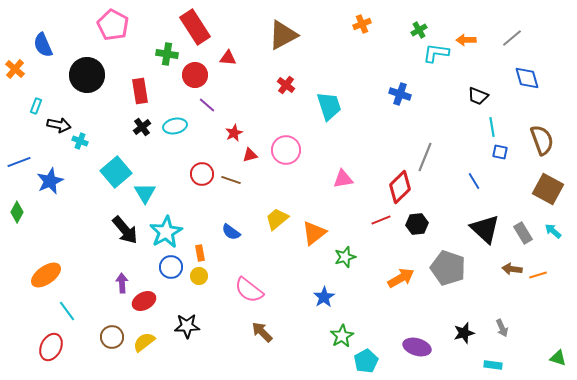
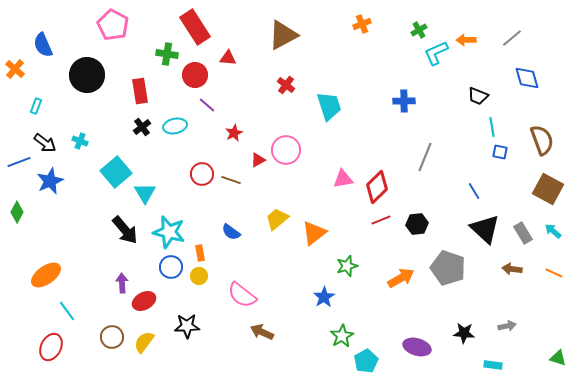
cyan L-shape at (436, 53): rotated 32 degrees counterclockwise
blue cross at (400, 94): moved 4 px right, 7 px down; rotated 20 degrees counterclockwise
black arrow at (59, 125): moved 14 px left, 18 px down; rotated 25 degrees clockwise
red triangle at (250, 155): moved 8 px right, 5 px down; rotated 14 degrees counterclockwise
blue line at (474, 181): moved 10 px down
red diamond at (400, 187): moved 23 px left
cyan star at (166, 232): moved 3 px right; rotated 28 degrees counterclockwise
green star at (345, 257): moved 2 px right, 9 px down
orange line at (538, 275): moved 16 px right, 2 px up; rotated 42 degrees clockwise
pink semicircle at (249, 290): moved 7 px left, 5 px down
gray arrow at (502, 328): moved 5 px right, 2 px up; rotated 78 degrees counterclockwise
brown arrow at (262, 332): rotated 20 degrees counterclockwise
black star at (464, 333): rotated 20 degrees clockwise
yellow semicircle at (144, 342): rotated 15 degrees counterclockwise
